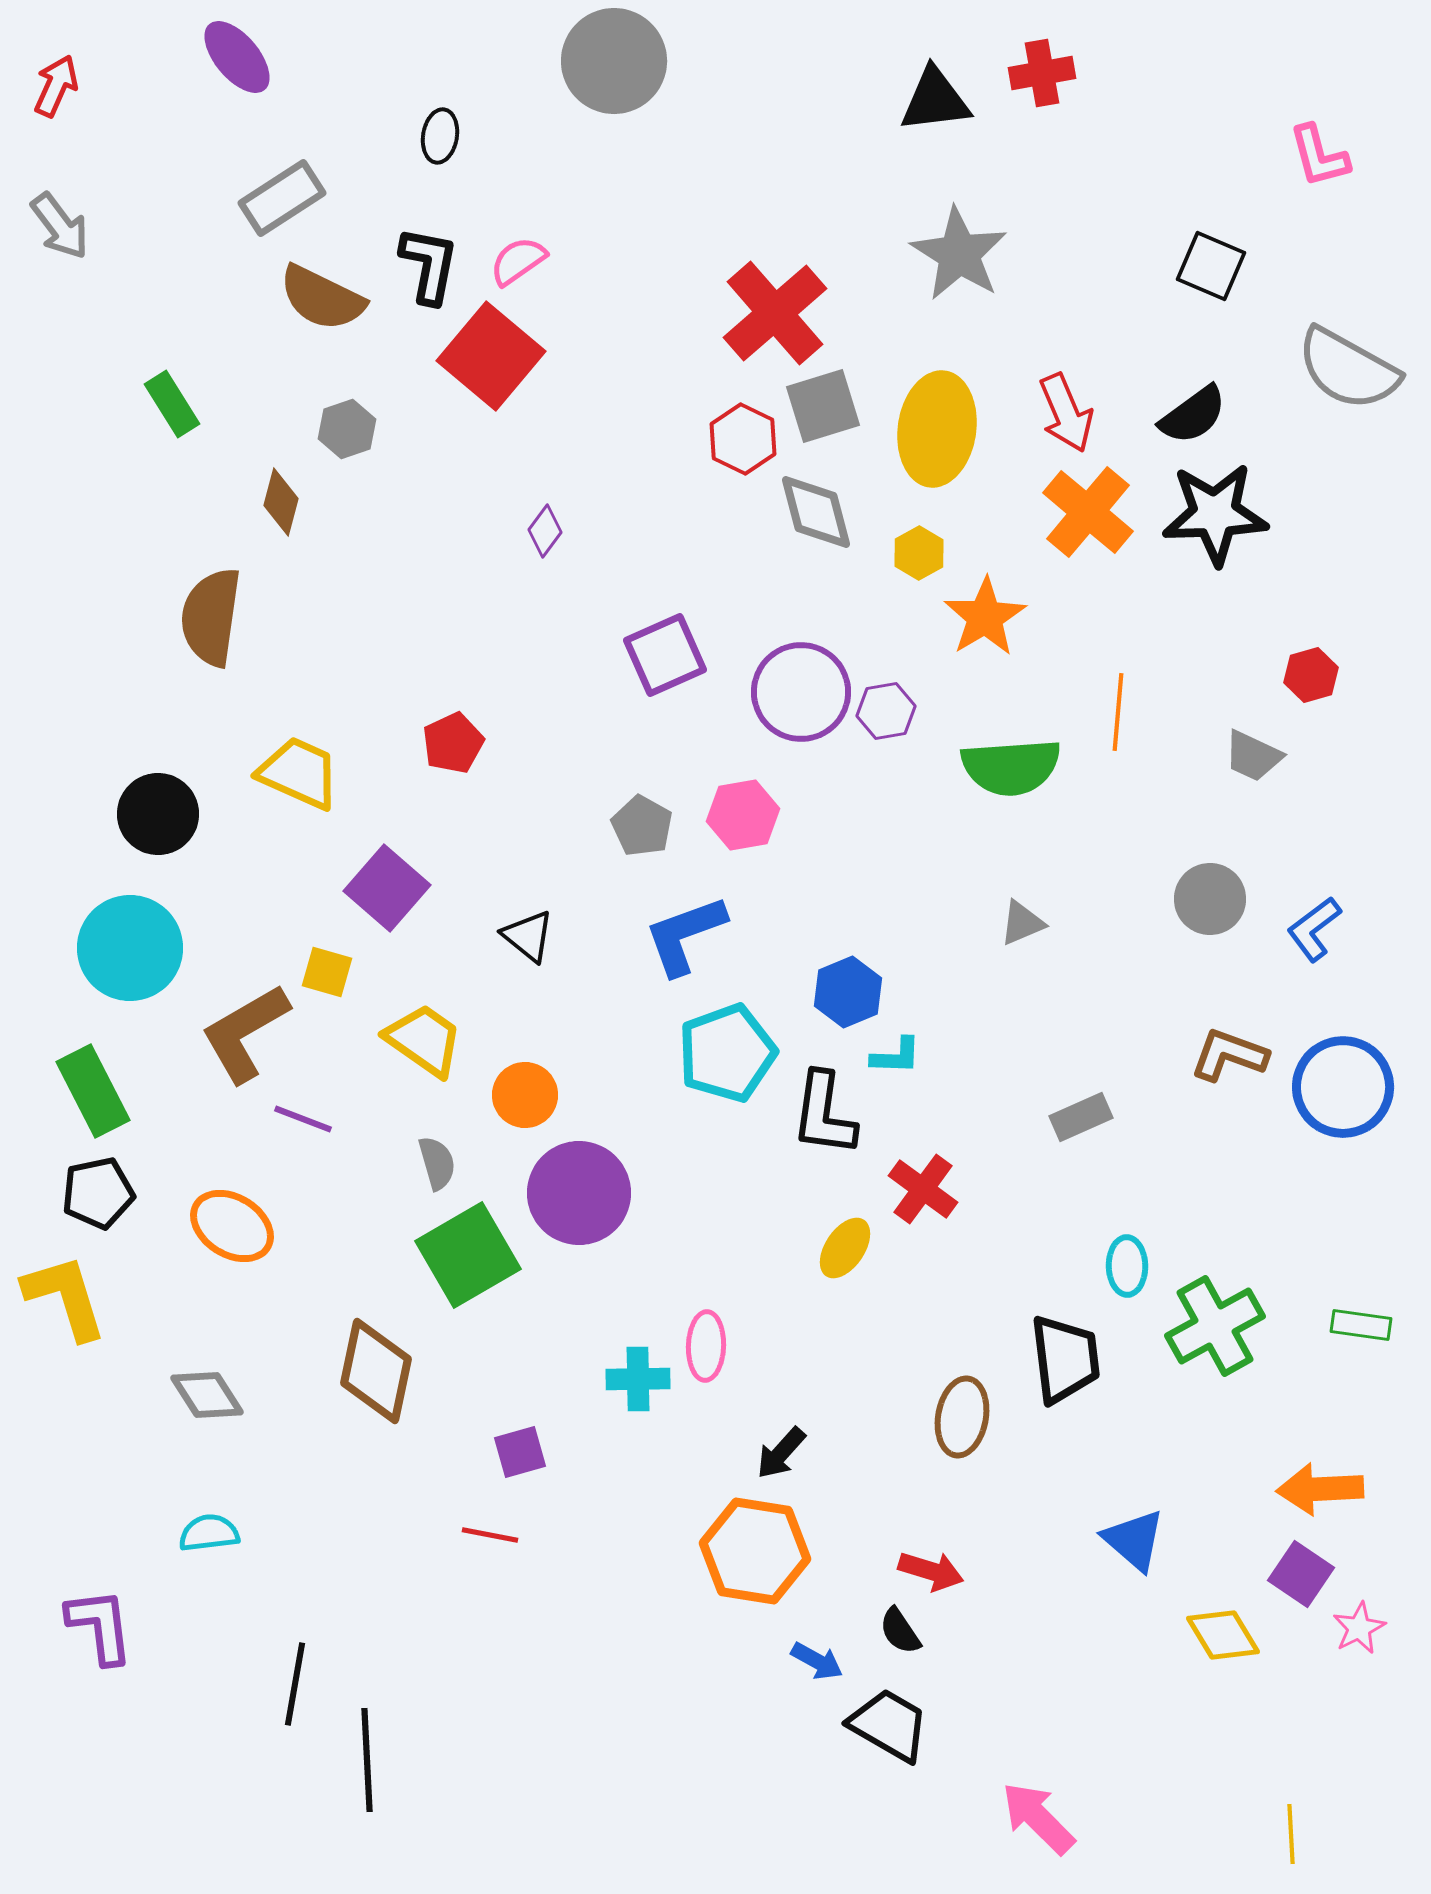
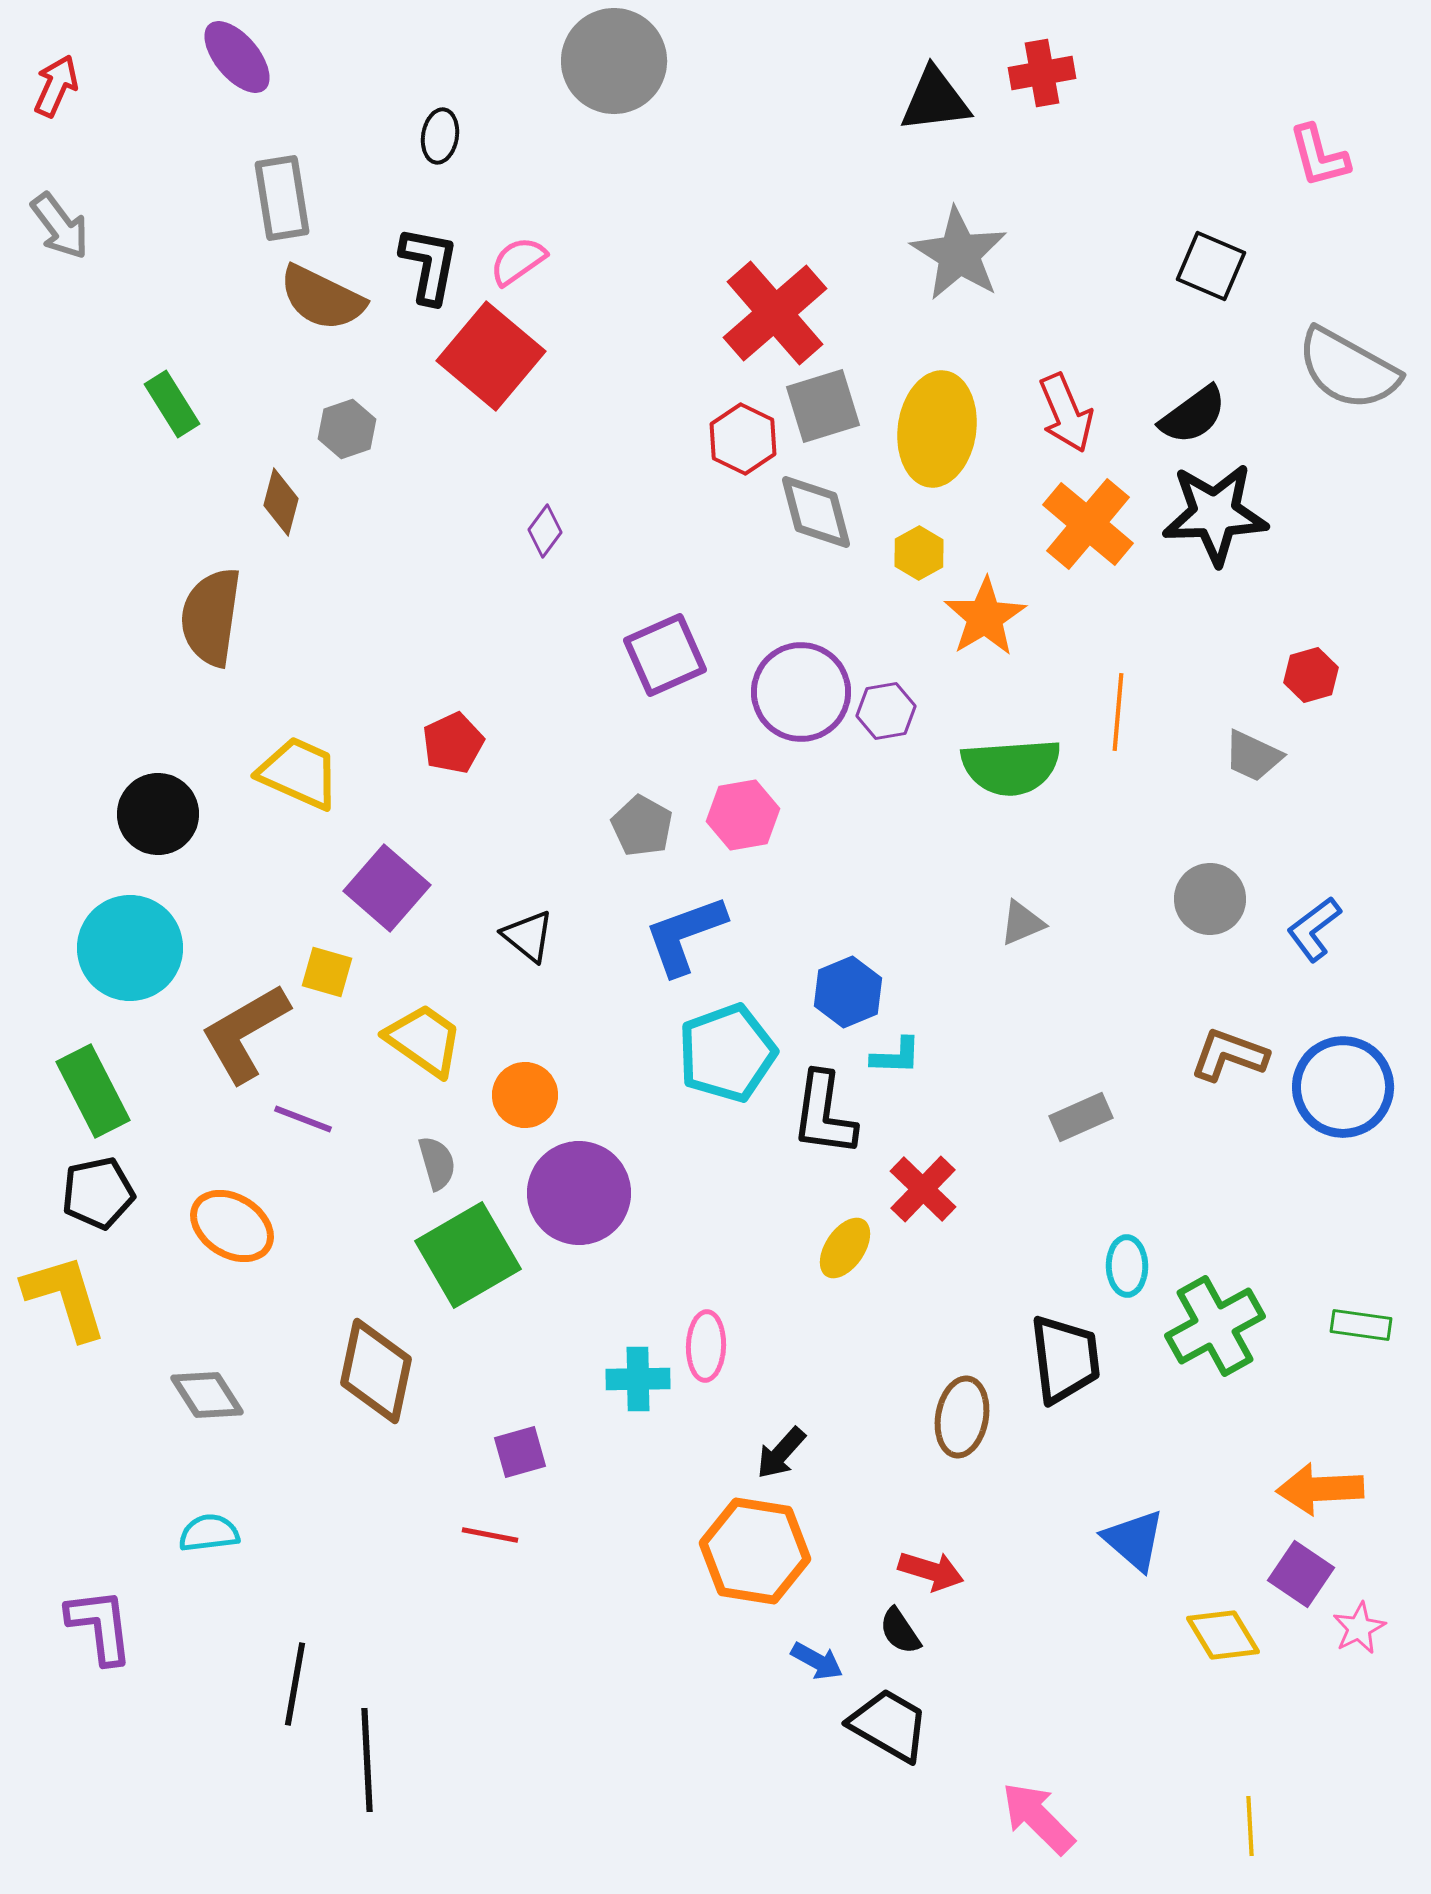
gray rectangle at (282, 198): rotated 66 degrees counterclockwise
orange cross at (1088, 512): moved 12 px down
red cross at (923, 1189): rotated 8 degrees clockwise
yellow line at (1291, 1834): moved 41 px left, 8 px up
